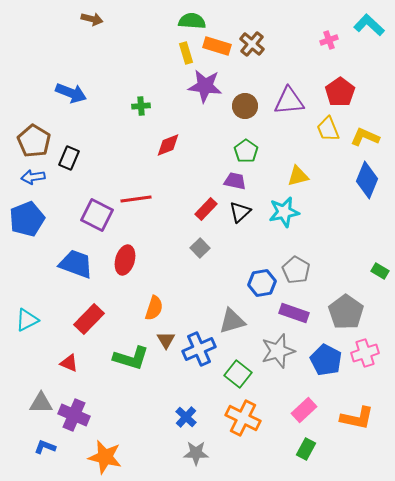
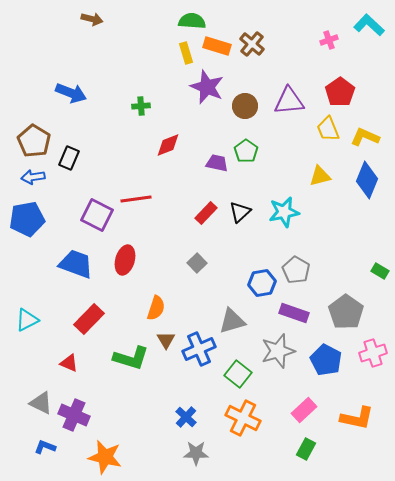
purple star at (205, 86): moved 2 px right, 1 px down; rotated 16 degrees clockwise
yellow triangle at (298, 176): moved 22 px right
purple trapezoid at (235, 181): moved 18 px left, 18 px up
red rectangle at (206, 209): moved 4 px down
blue pentagon at (27, 219): rotated 12 degrees clockwise
gray square at (200, 248): moved 3 px left, 15 px down
orange semicircle at (154, 308): moved 2 px right
pink cross at (365, 353): moved 8 px right
gray triangle at (41, 403): rotated 25 degrees clockwise
